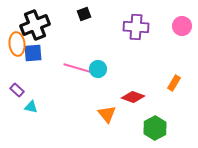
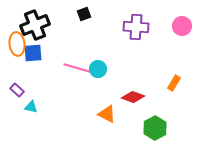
orange triangle: rotated 24 degrees counterclockwise
